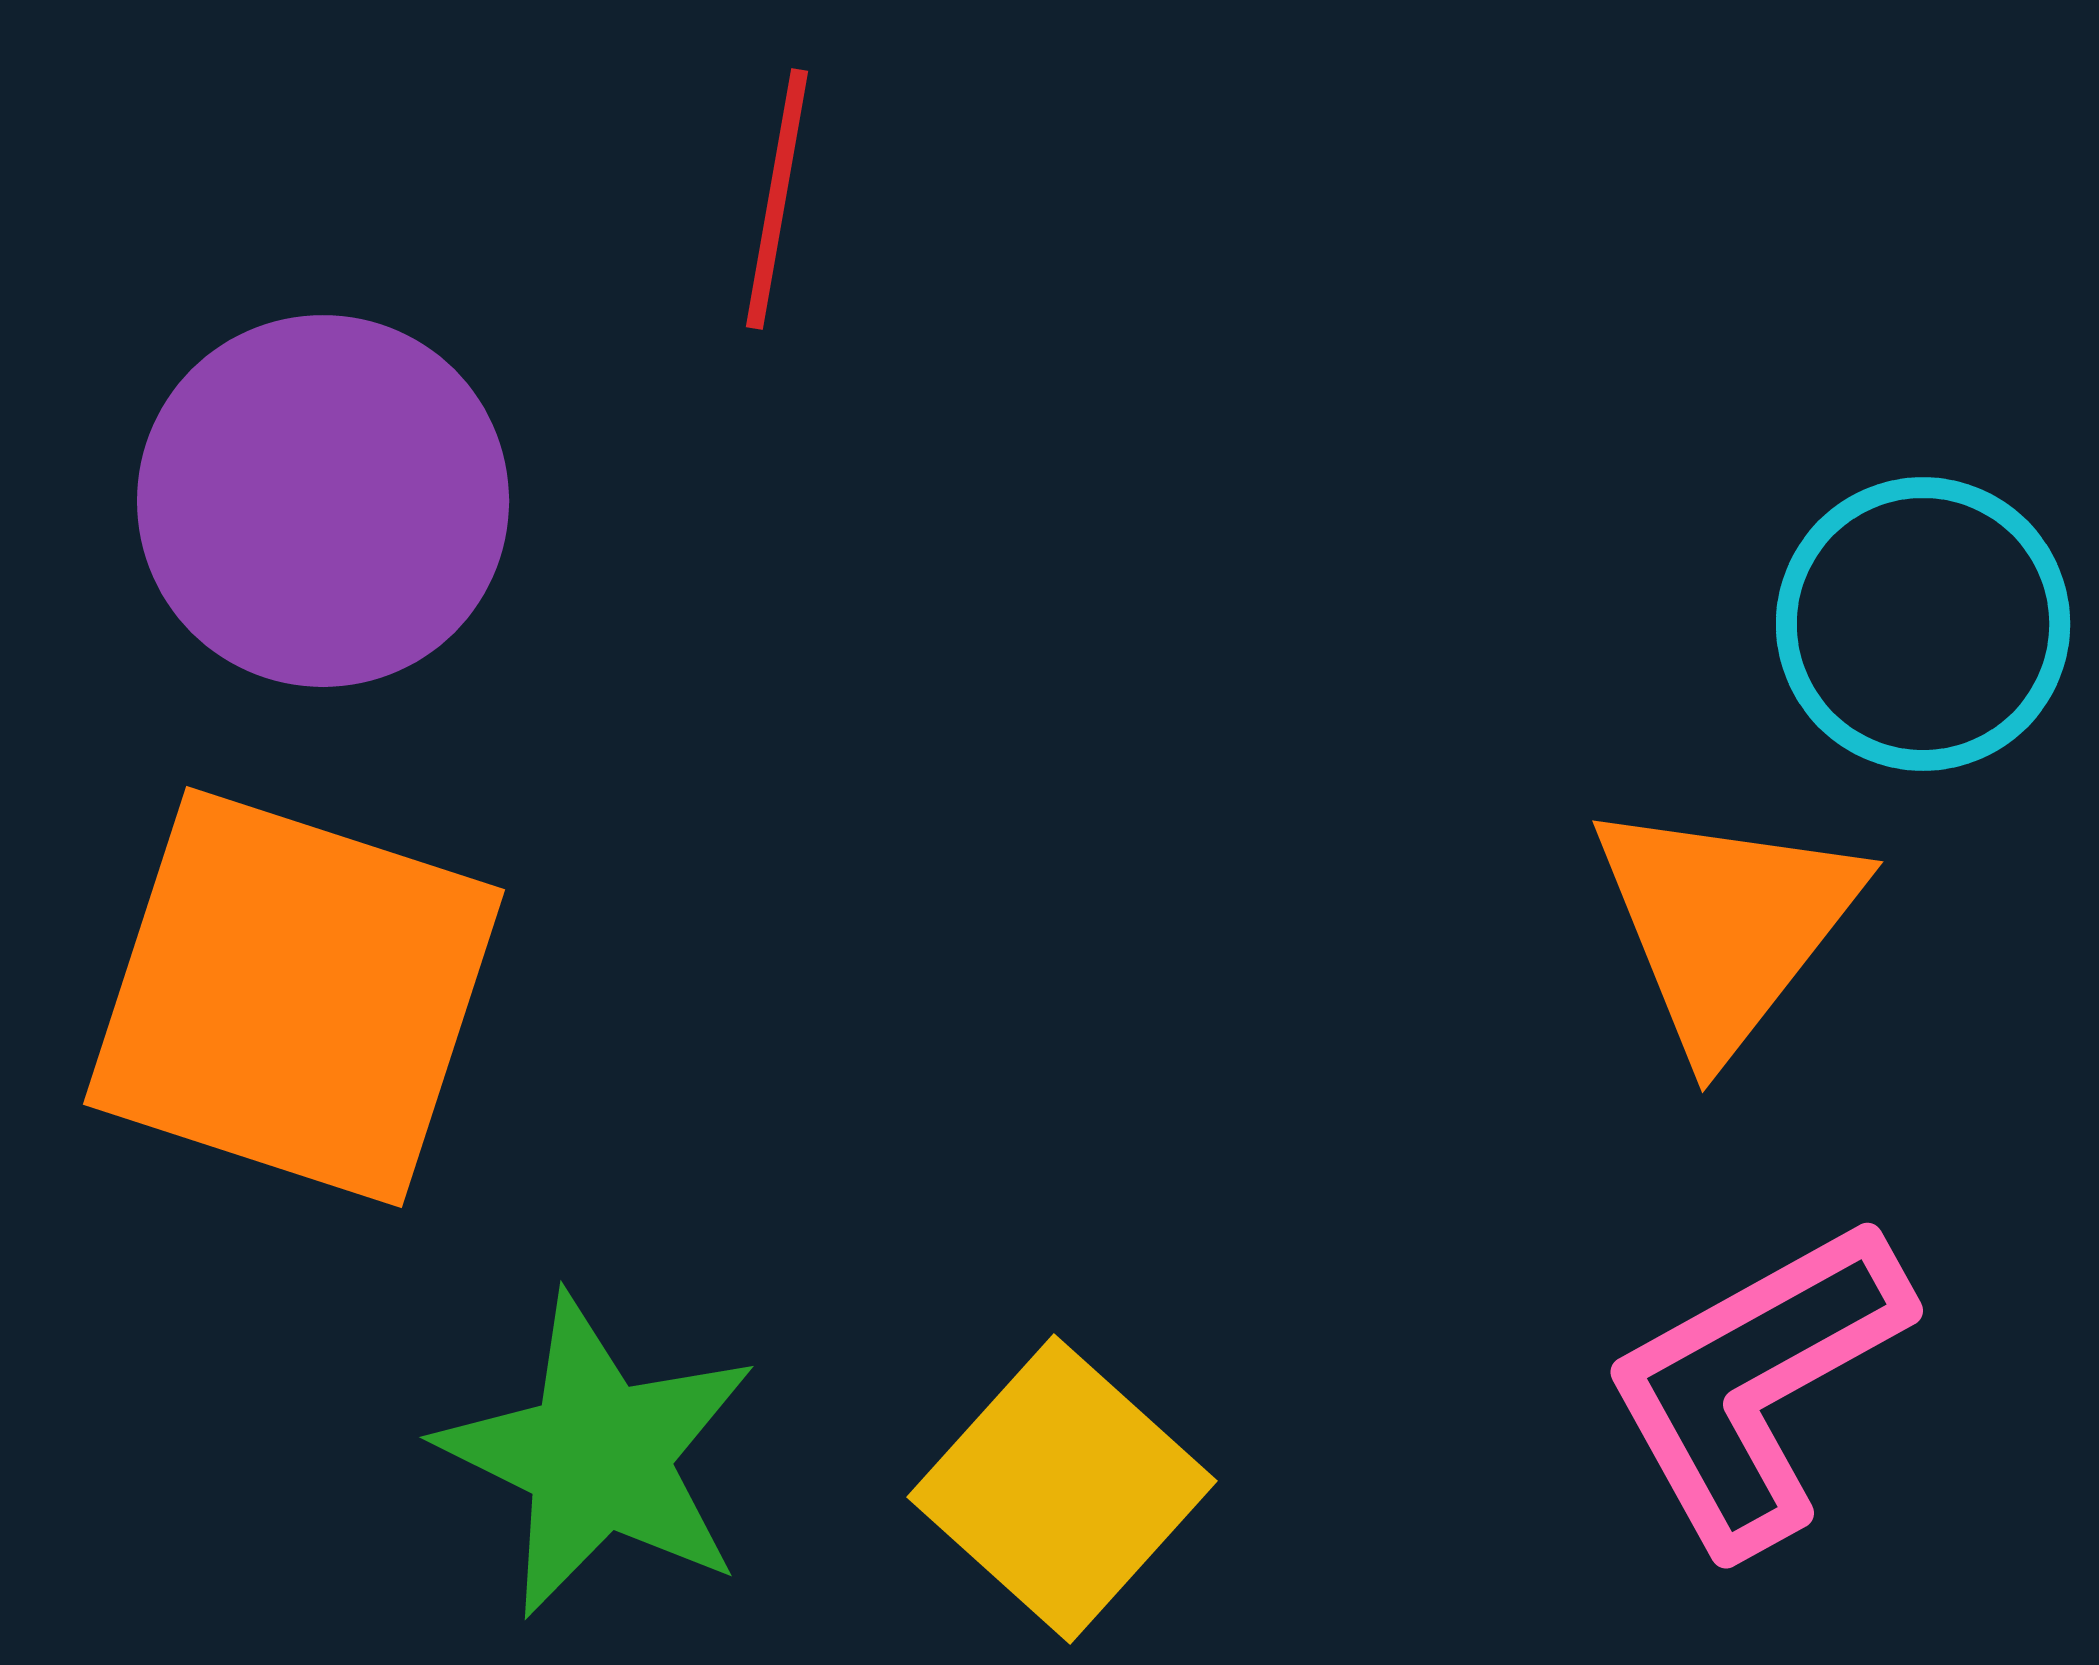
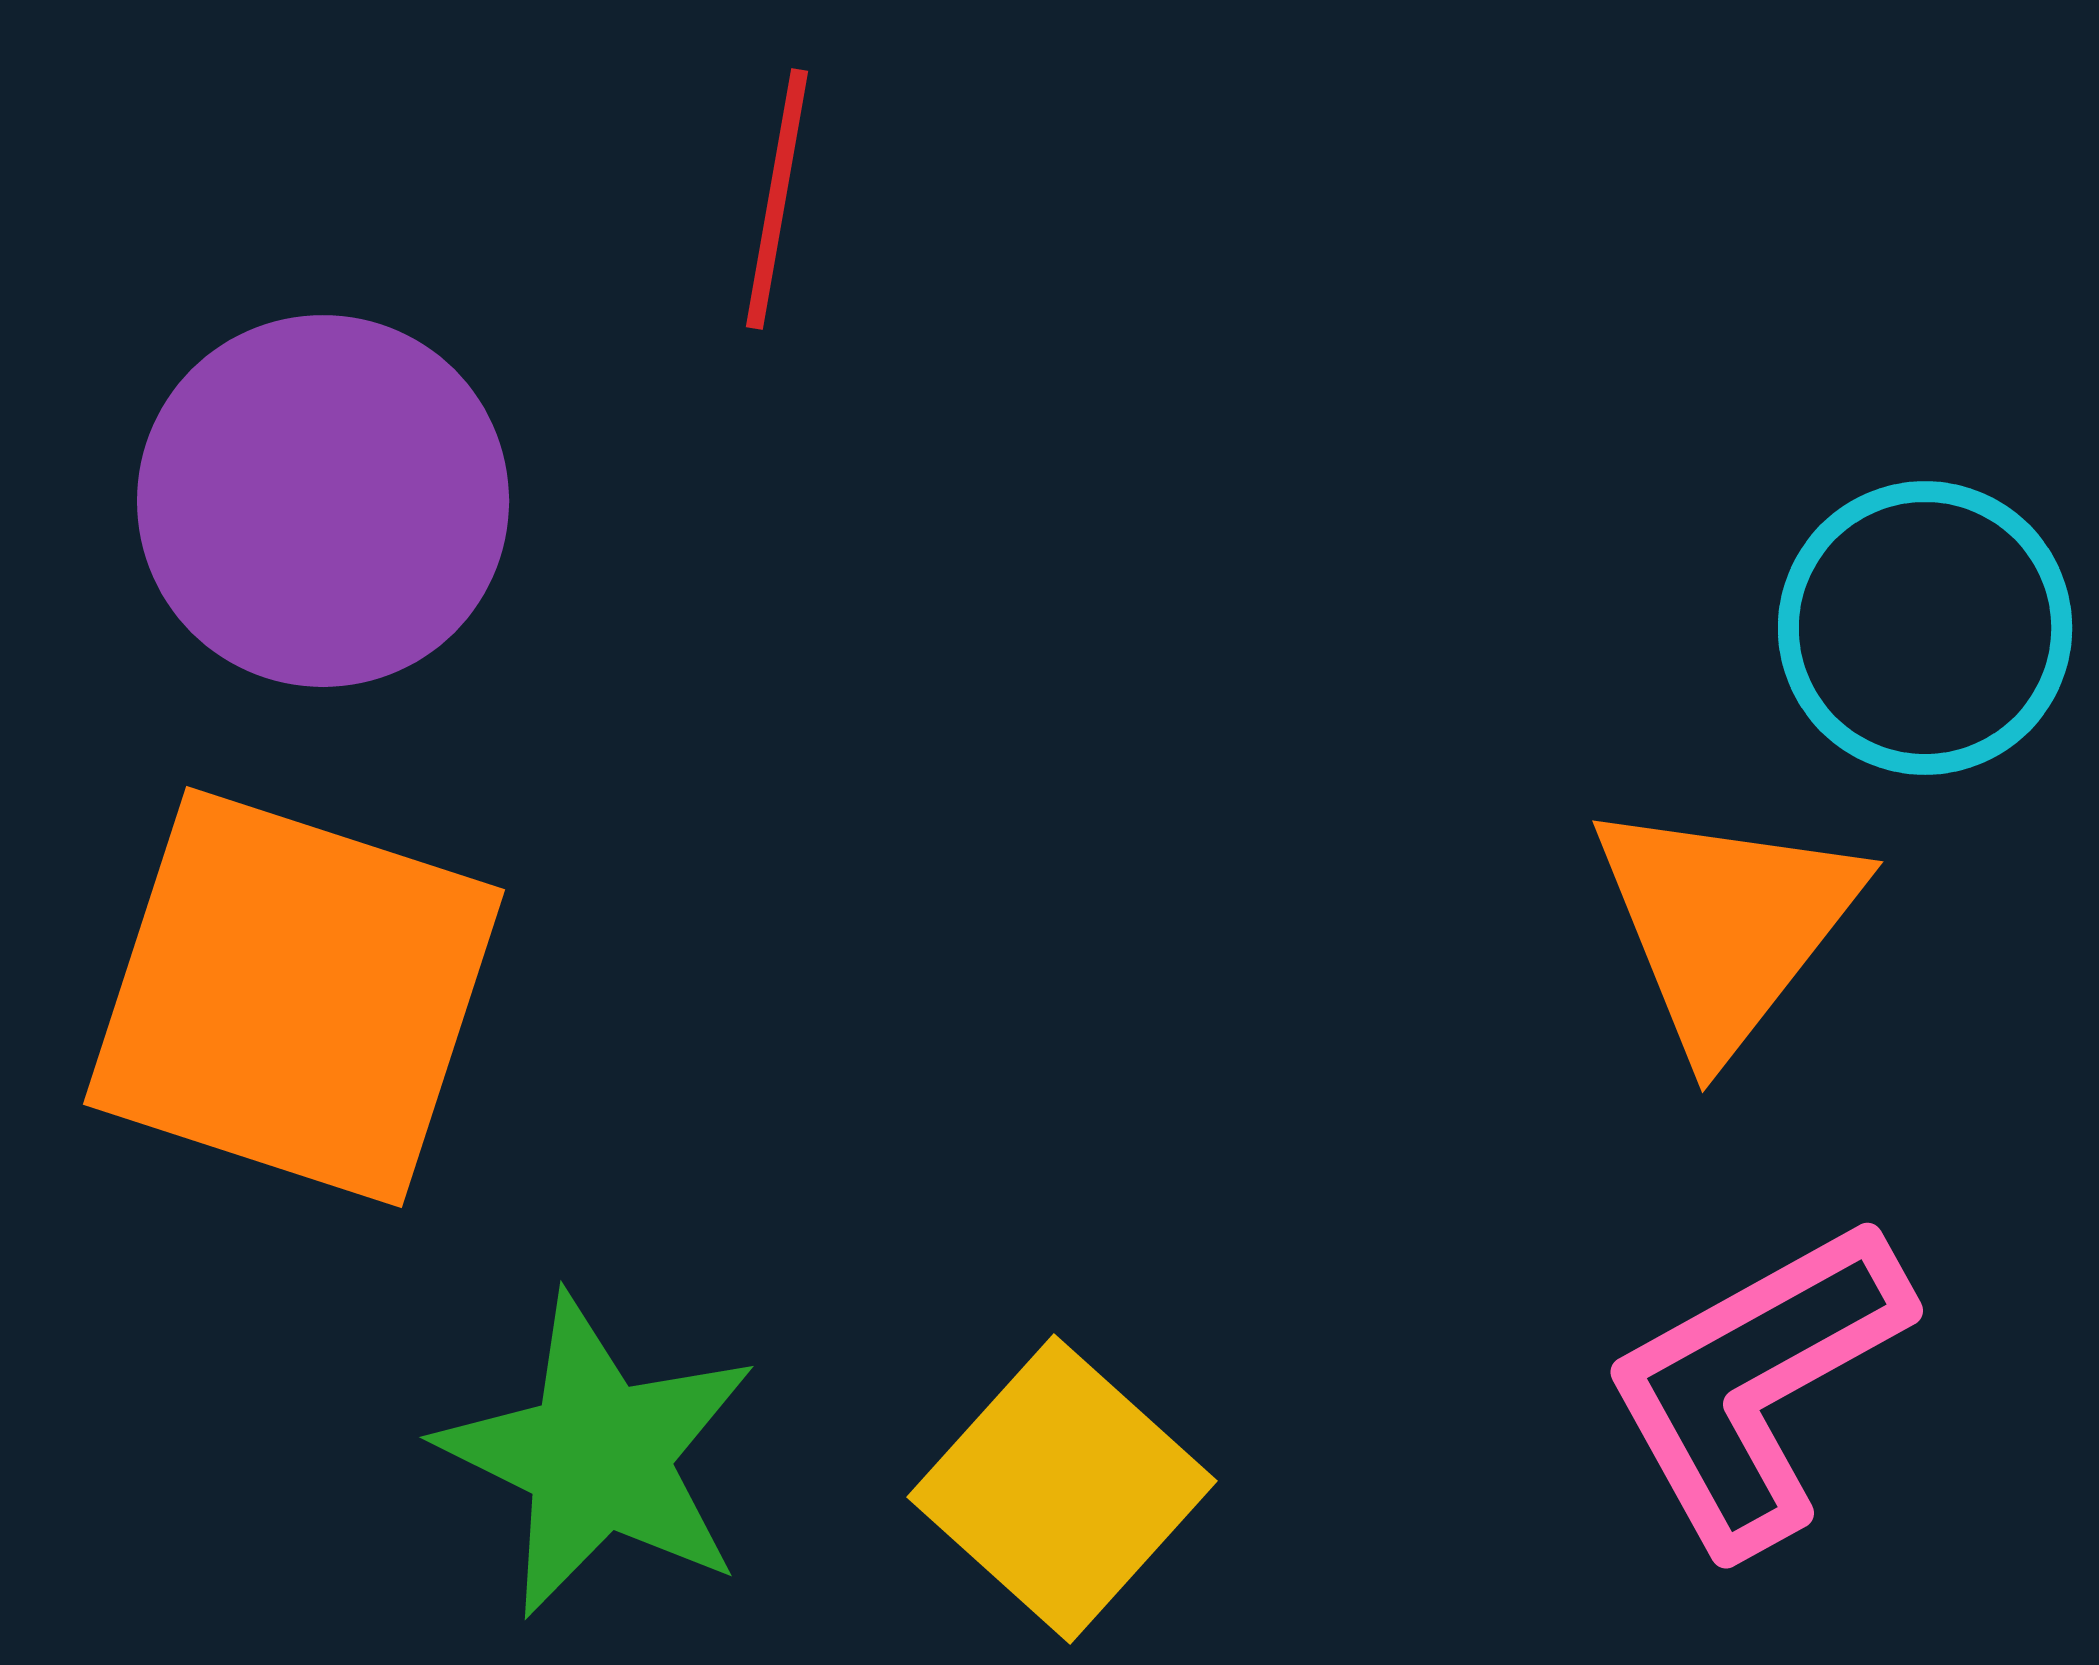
cyan circle: moved 2 px right, 4 px down
